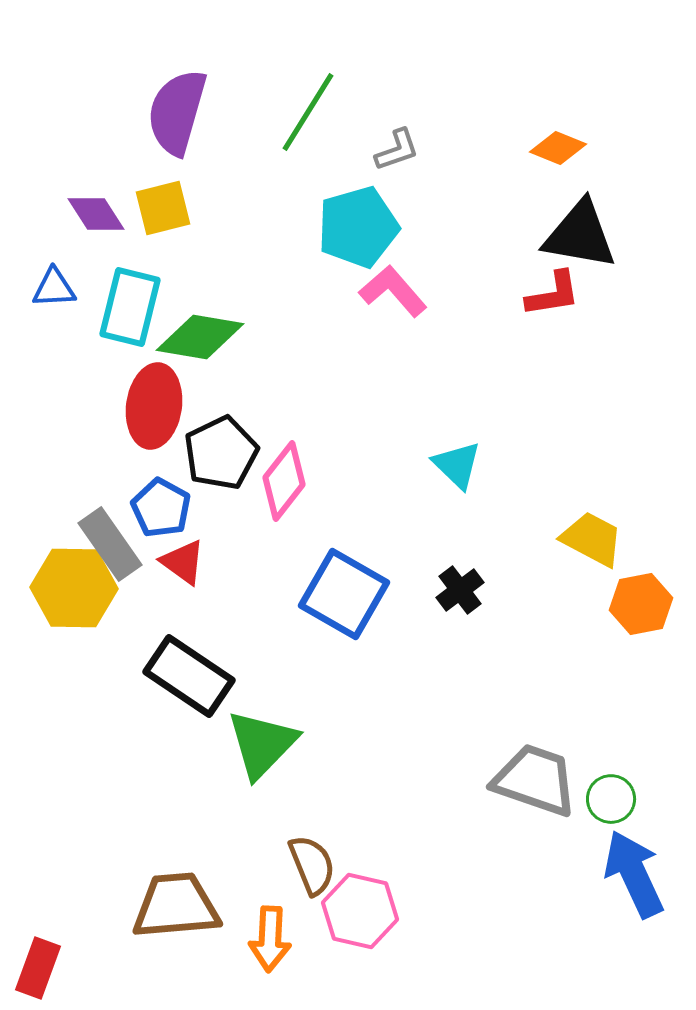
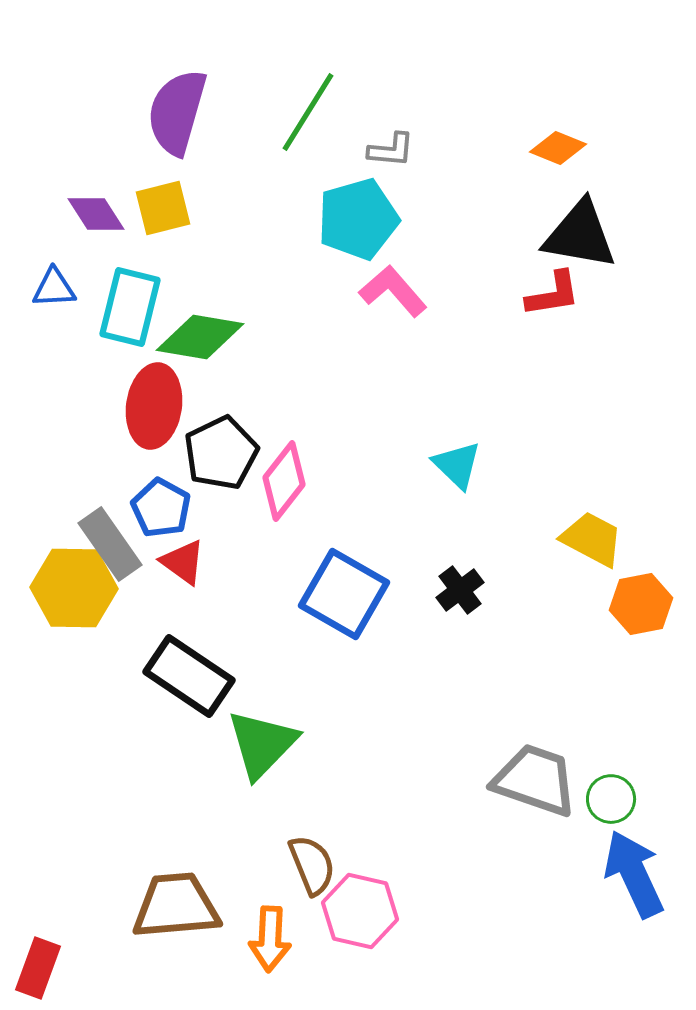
gray L-shape: moved 6 px left; rotated 24 degrees clockwise
cyan pentagon: moved 8 px up
